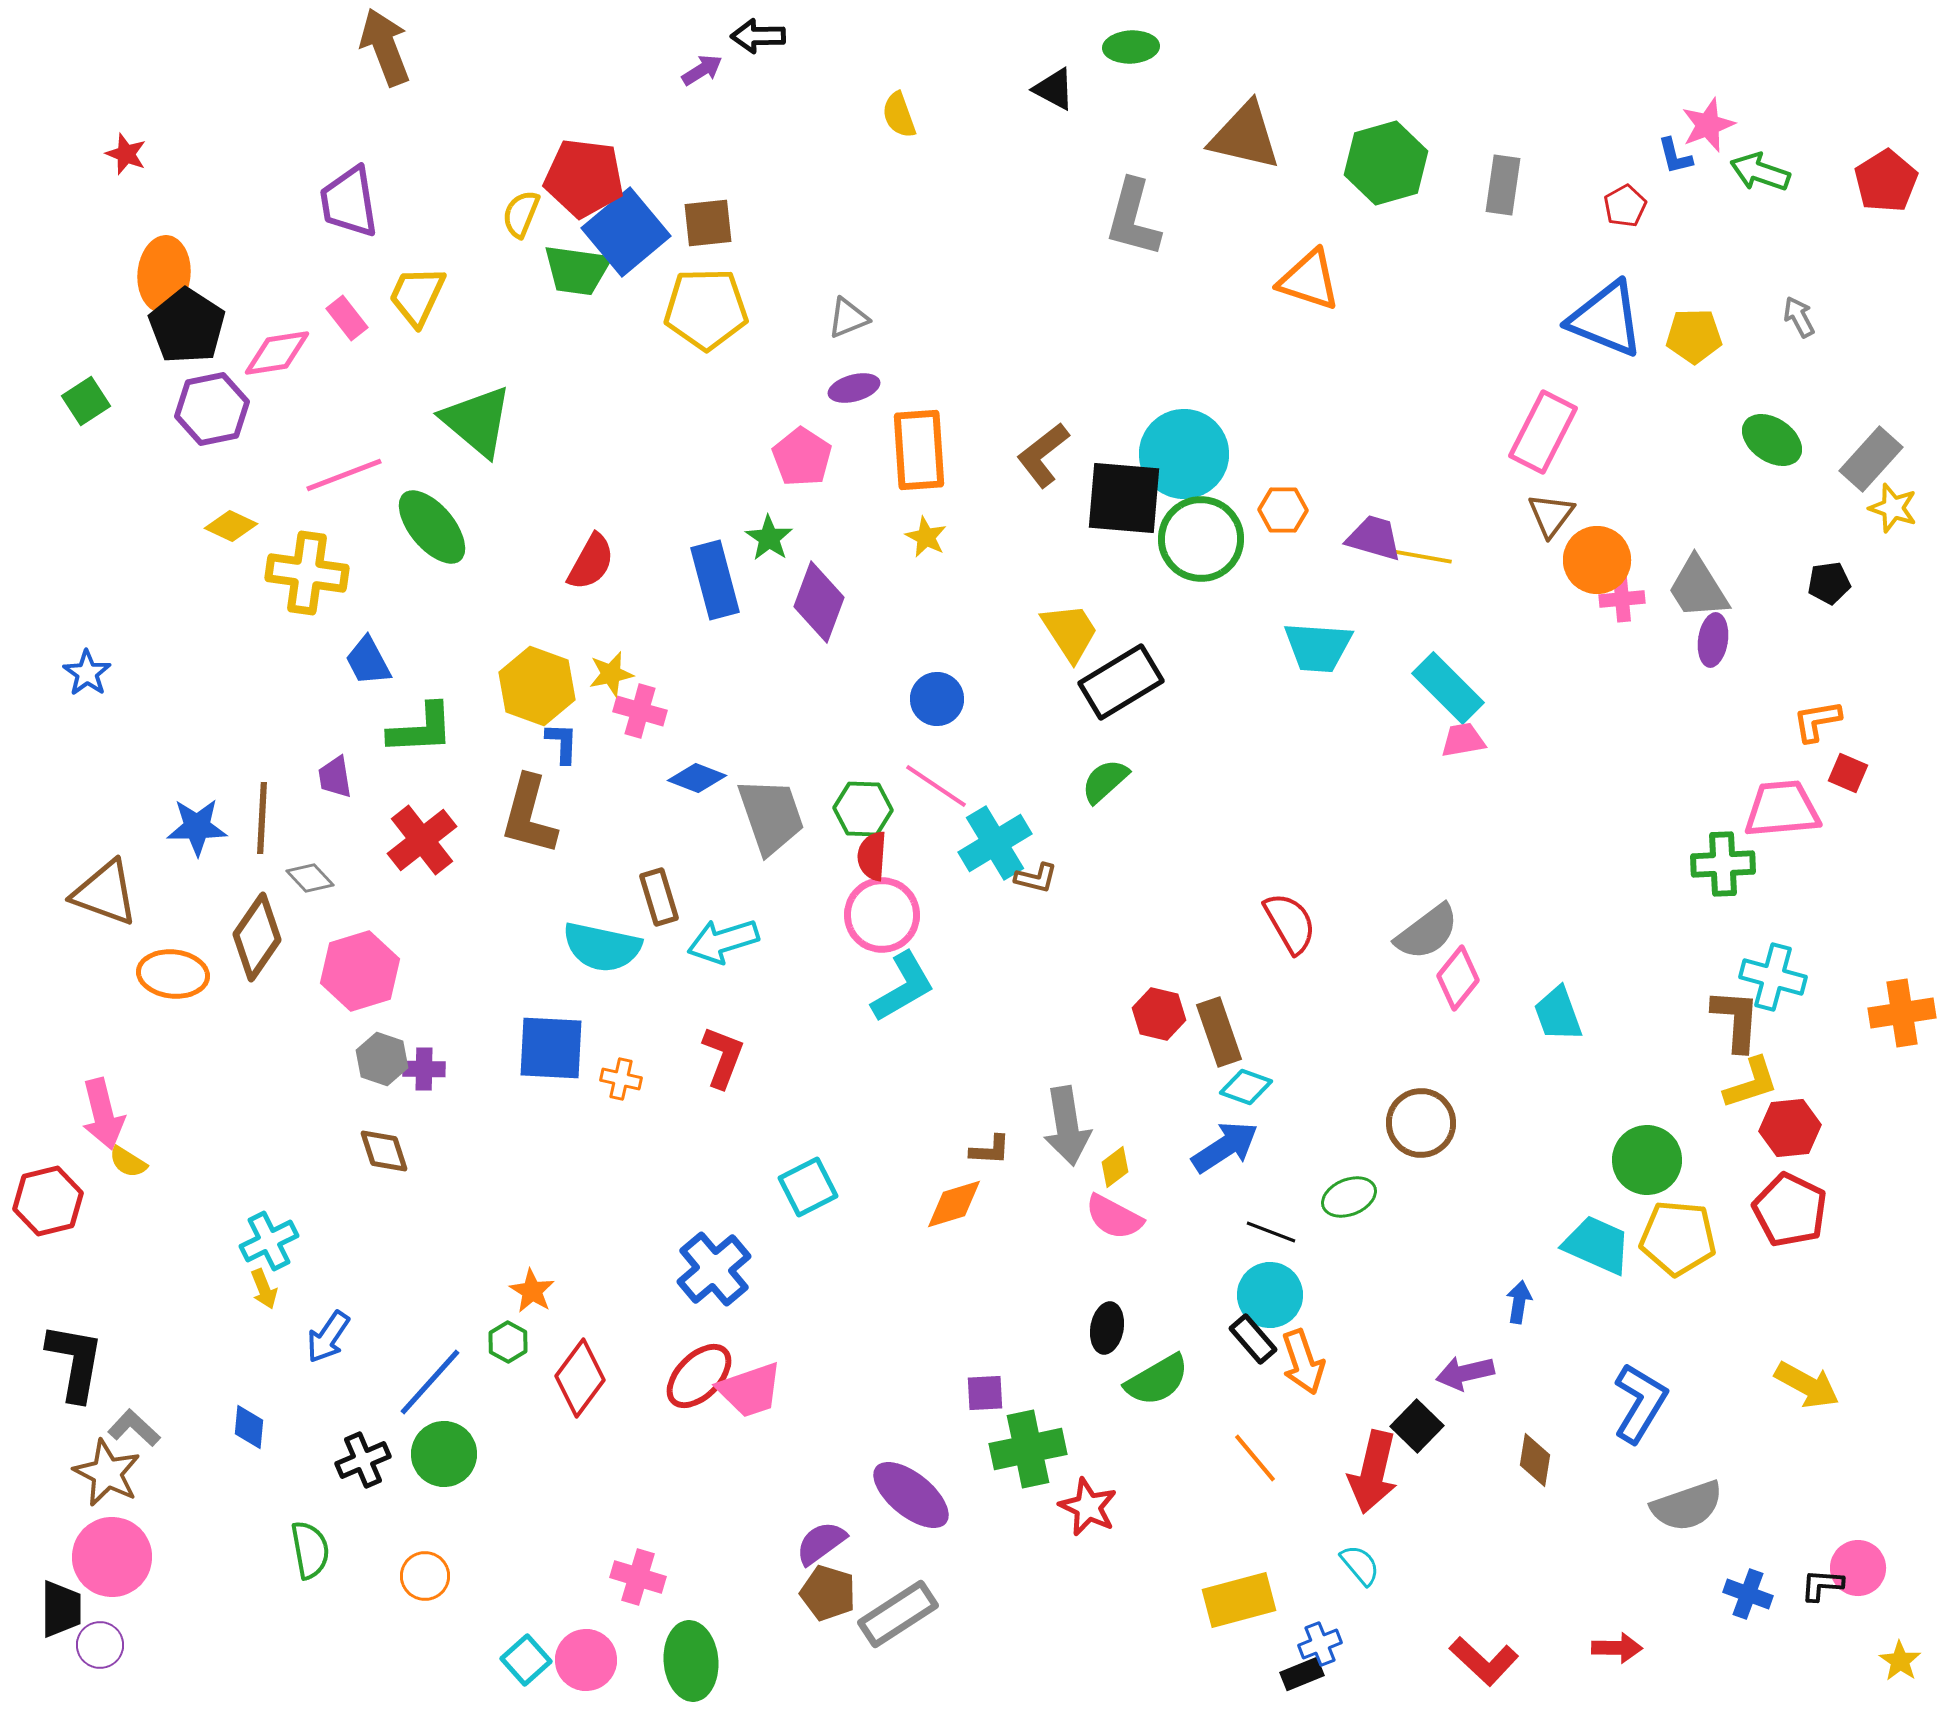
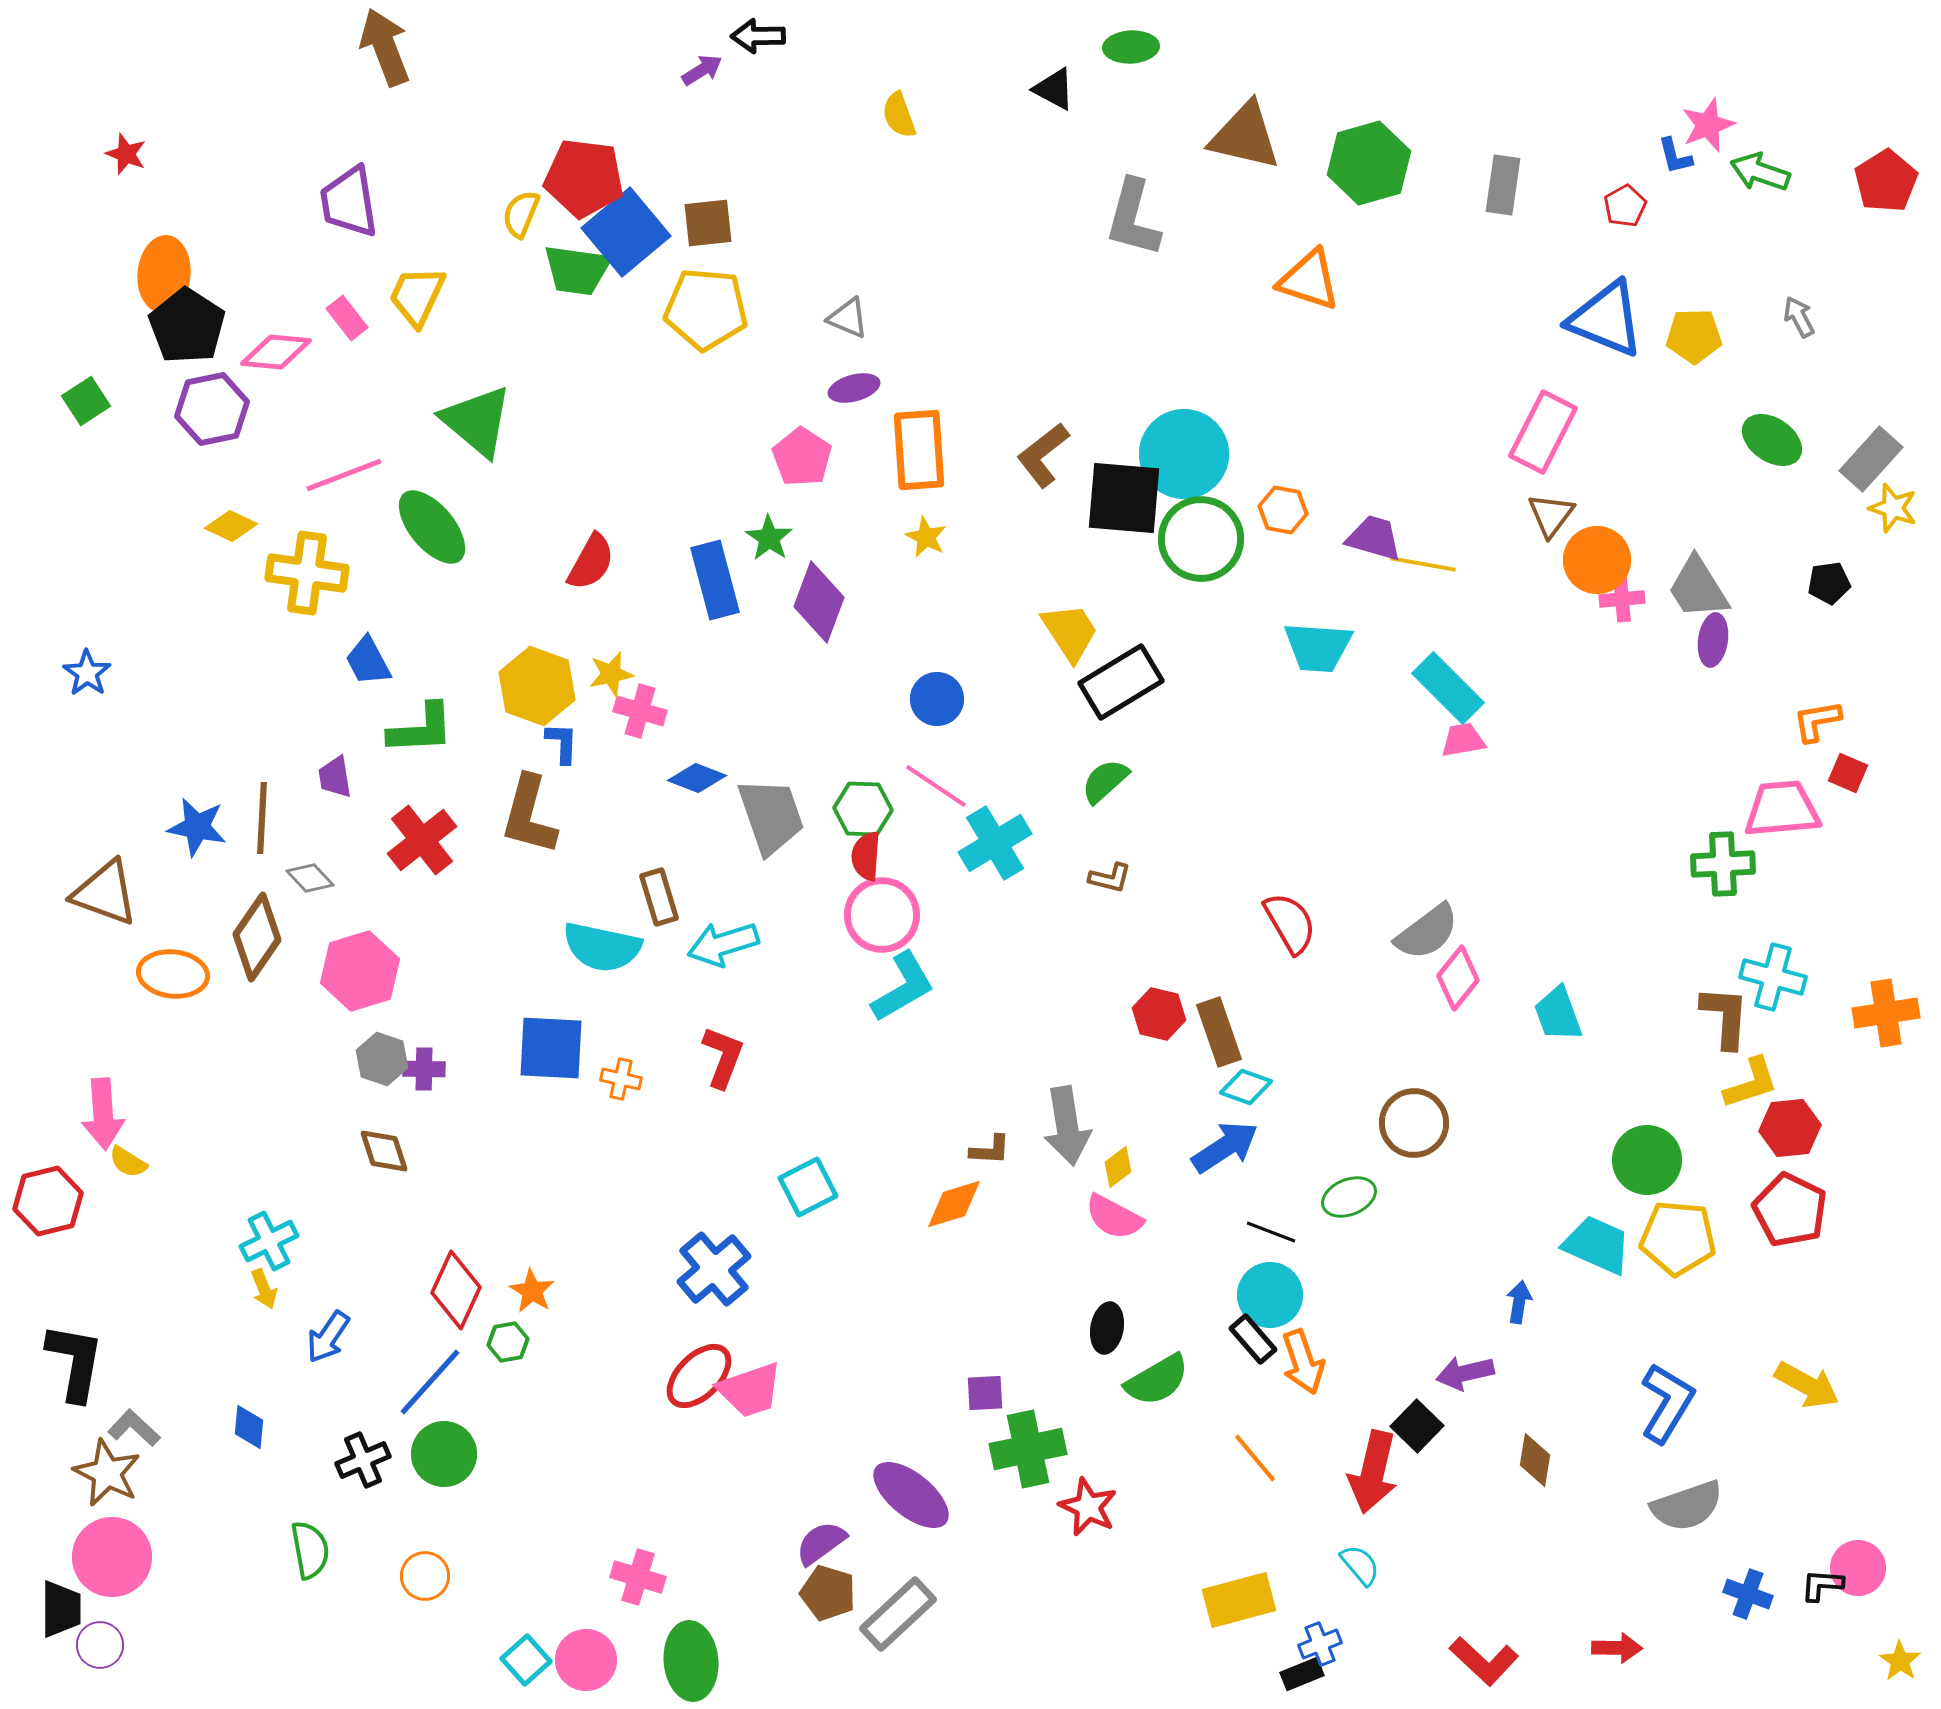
green hexagon at (1386, 163): moved 17 px left
yellow pentagon at (706, 309): rotated 6 degrees clockwise
gray triangle at (848, 318): rotated 45 degrees clockwise
pink diamond at (277, 353): moved 1 px left, 1 px up; rotated 14 degrees clockwise
orange hexagon at (1283, 510): rotated 9 degrees clockwise
yellow line at (1419, 556): moved 4 px right, 8 px down
blue star at (197, 827): rotated 12 degrees clockwise
red semicircle at (872, 856): moved 6 px left
brown L-shape at (1036, 878): moved 74 px right
cyan arrow at (723, 941): moved 3 px down
orange cross at (1902, 1013): moved 16 px left
brown L-shape at (1736, 1020): moved 11 px left, 3 px up
pink arrow at (103, 1114): rotated 10 degrees clockwise
brown circle at (1421, 1123): moved 7 px left
yellow diamond at (1115, 1167): moved 3 px right
green hexagon at (508, 1342): rotated 21 degrees clockwise
red diamond at (580, 1378): moved 124 px left, 88 px up; rotated 12 degrees counterclockwise
blue L-shape at (1640, 1403): moved 27 px right
gray rectangle at (898, 1614): rotated 10 degrees counterclockwise
